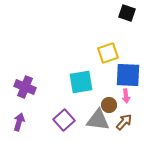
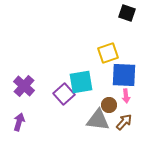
blue square: moved 4 px left
purple cross: moved 1 px left, 1 px up; rotated 20 degrees clockwise
purple square: moved 26 px up
